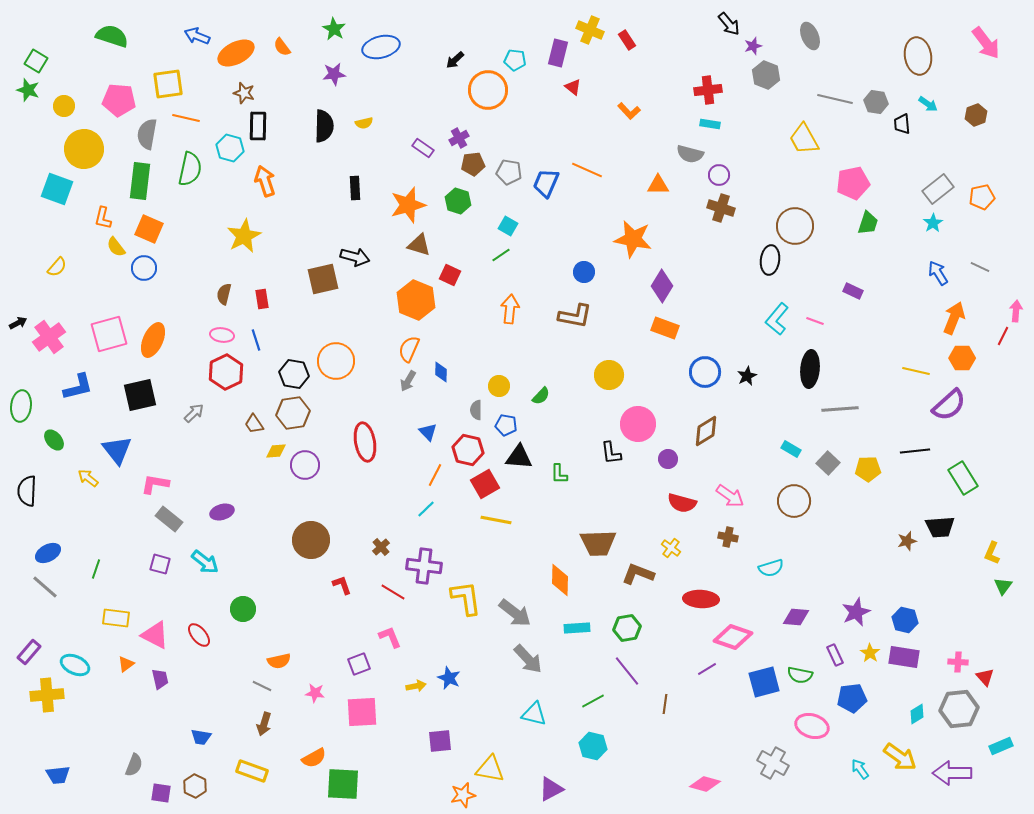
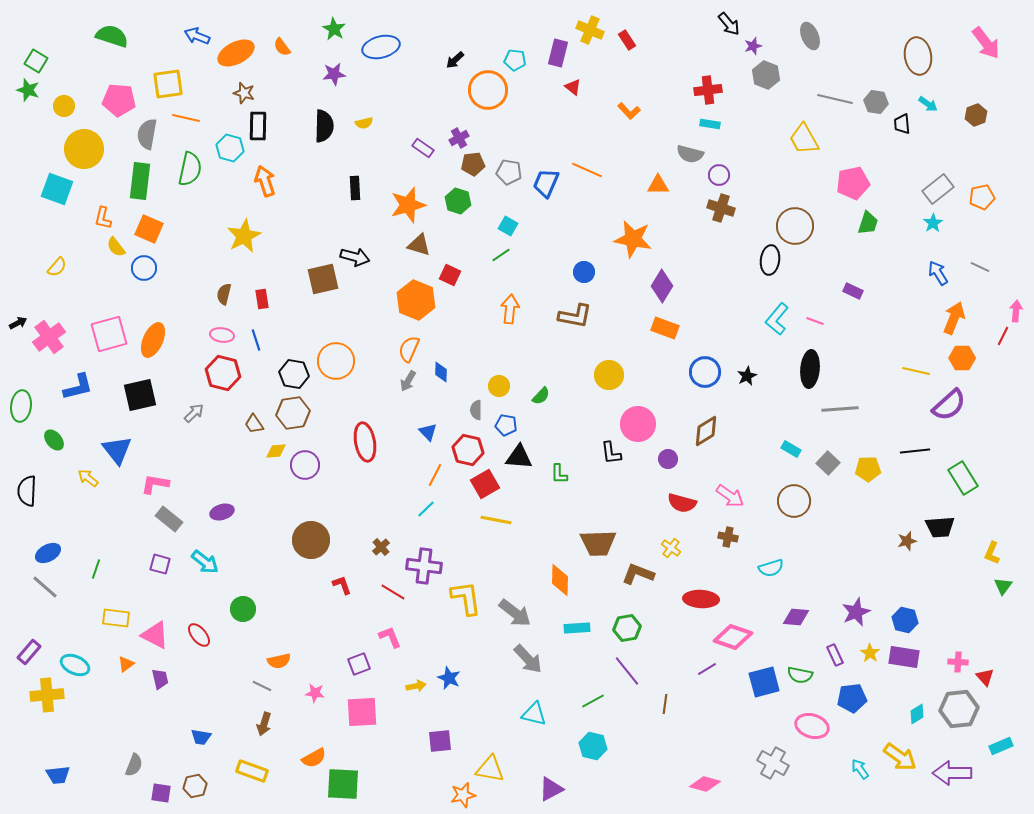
red hexagon at (226, 372): moved 3 px left, 1 px down; rotated 20 degrees counterclockwise
brown hexagon at (195, 786): rotated 20 degrees clockwise
